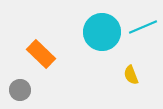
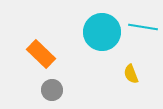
cyan line: rotated 32 degrees clockwise
yellow semicircle: moved 1 px up
gray circle: moved 32 px right
